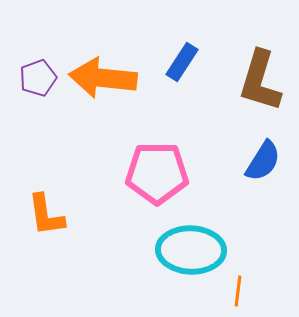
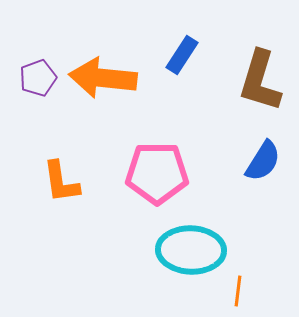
blue rectangle: moved 7 px up
orange L-shape: moved 15 px right, 33 px up
